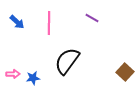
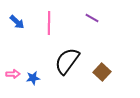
brown square: moved 23 px left
